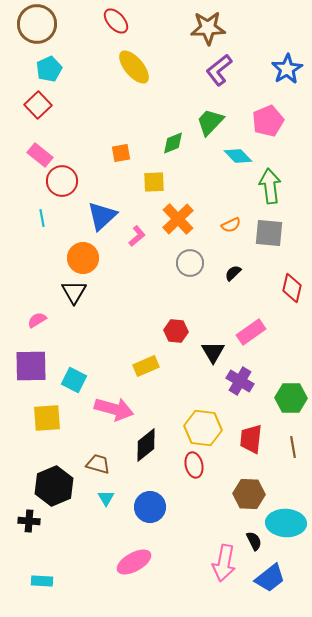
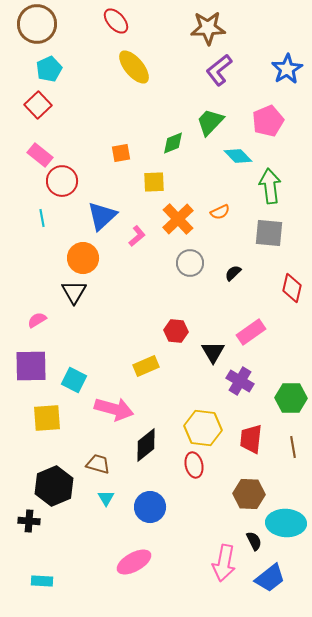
orange semicircle at (231, 225): moved 11 px left, 13 px up
